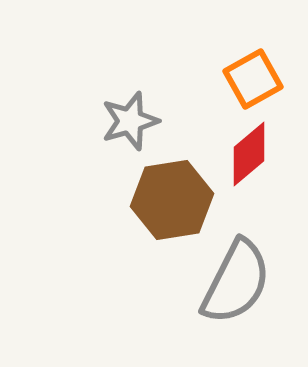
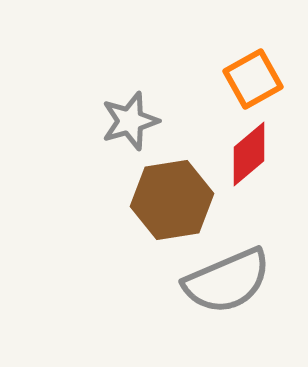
gray semicircle: moved 9 px left, 1 px up; rotated 40 degrees clockwise
